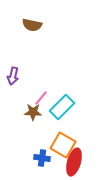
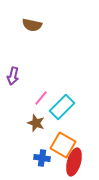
brown star: moved 3 px right, 11 px down; rotated 18 degrees clockwise
